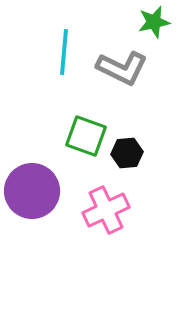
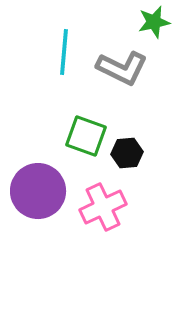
purple circle: moved 6 px right
pink cross: moved 3 px left, 3 px up
